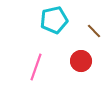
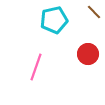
brown line: moved 19 px up
red circle: moved 7 px right, 7 px up
